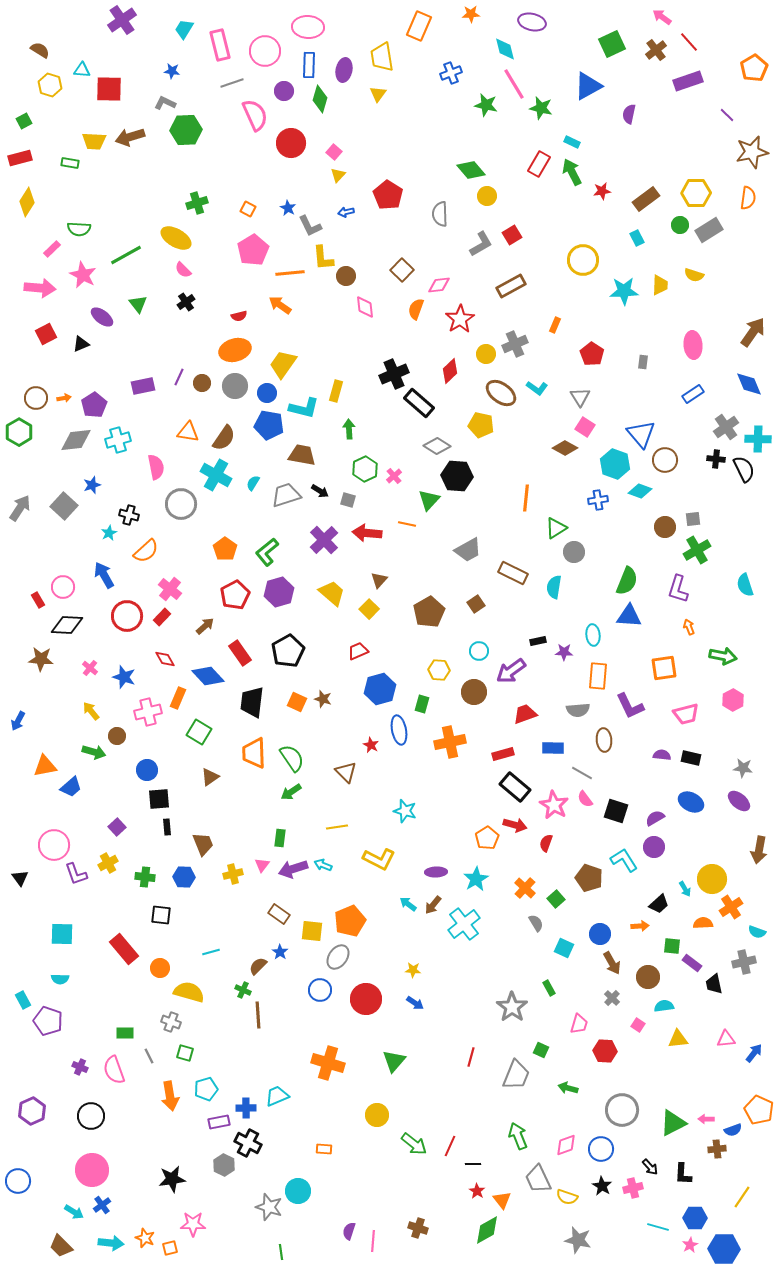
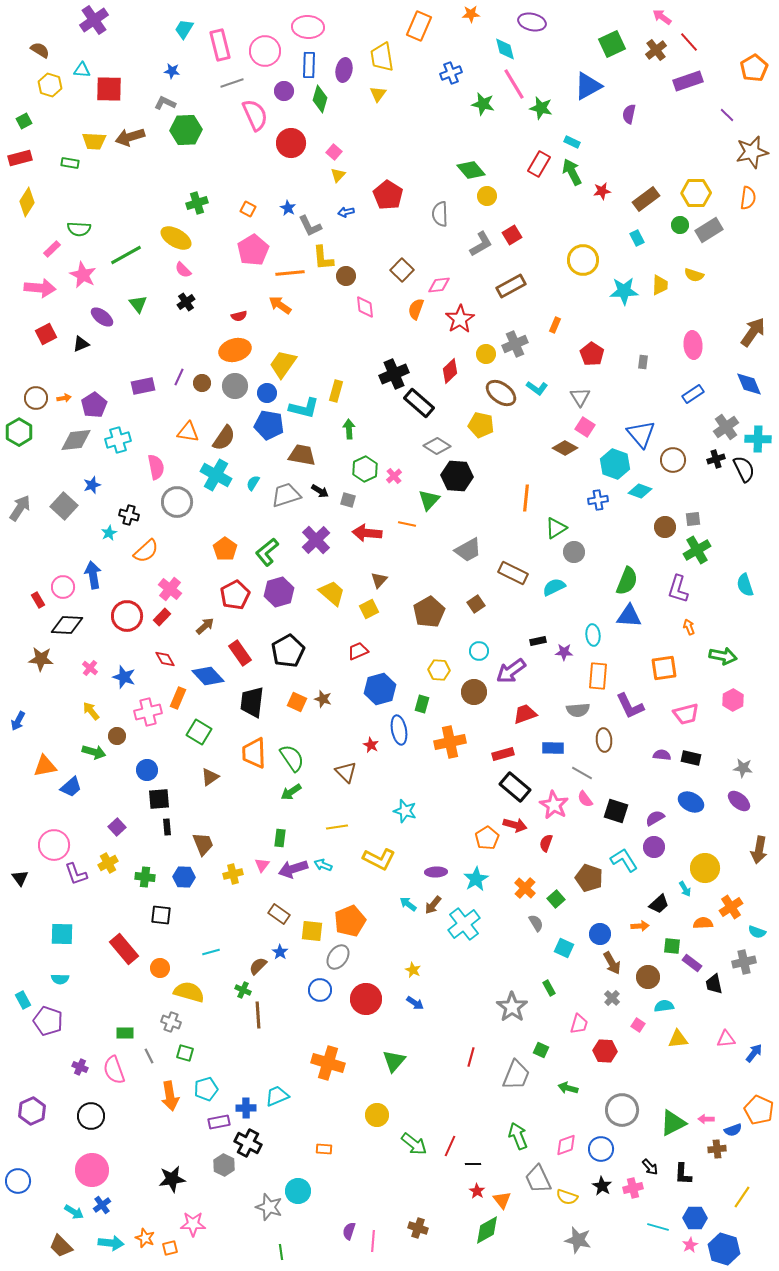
purple cross at (122, 20): moved 28 px left
green star at (486, 105): moved 3 px left, 1 px up
black cross at (716, 459): rotated 24 degrees counterclockwise
brown circle at (665, 460): moved 8 px right
gray circle at (181, 504): moved 4 px left, 2 px up
purple cross at (324, 540): moved 8 px left
blue arrow at (104, 575): moved 11 px left; rotated 20 degrees clockwise
cyan semicircle at (554, 587): rotated 55 degrees clockwise
yellow square at (369, 609): rotated 18 degrees clockwise
yellow circle at (712, 879): moved 7 px left, 11 px up
yellow star at (413, 970): rotated 21 degrees clockwise
blue hexagon at (724, 1249): rotated 16 degrees clockwise
